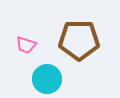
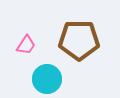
pink trapezoid: rotated 75 degrees counterclockwise
